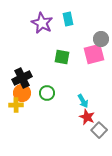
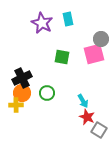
gray square: rotated 14 degrees counterclockwise
